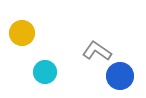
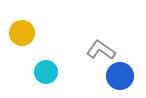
gray L-shape: moved 4 px right, 1 px up
cyan circle: moved 1 px right
